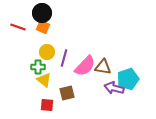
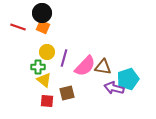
red square: moved 4 px up
